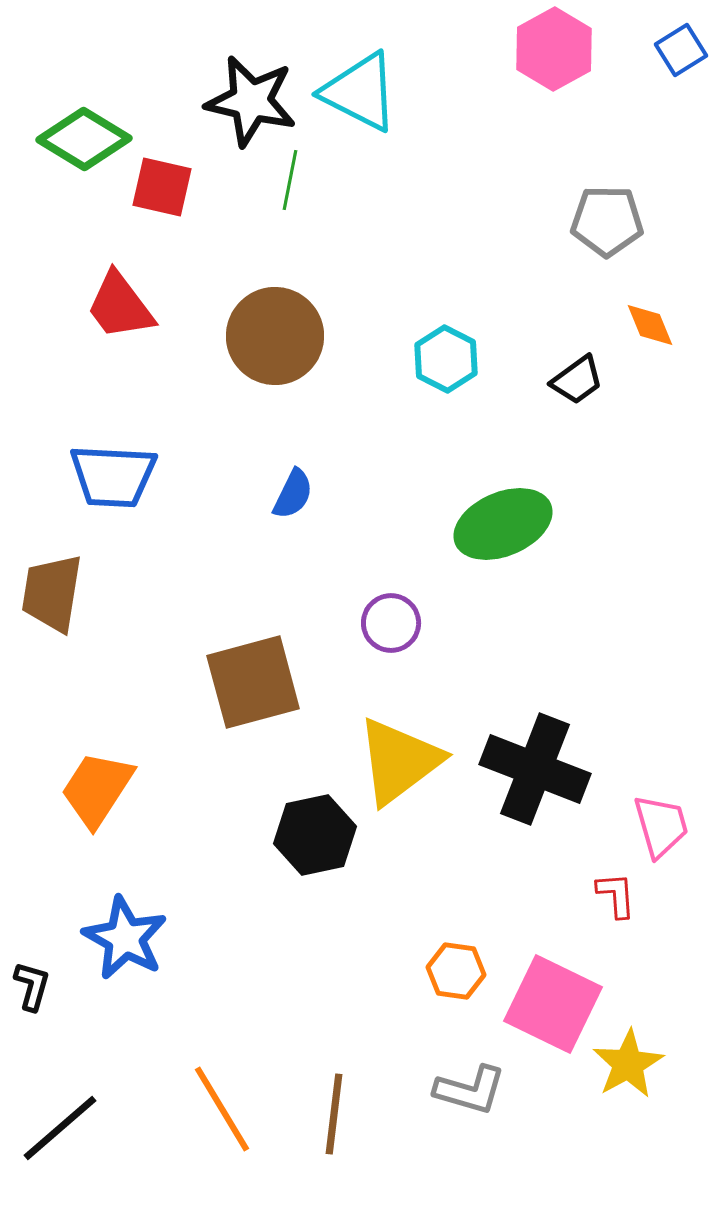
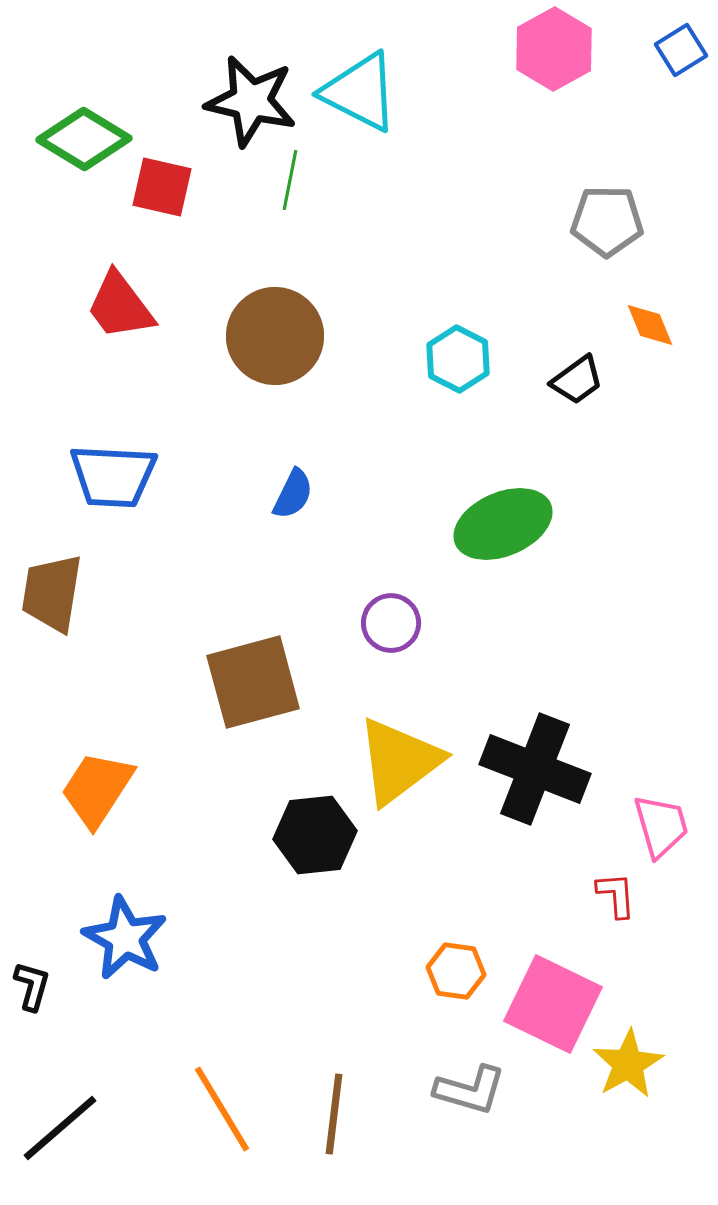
cyan hexagon: moved 12 px right
black hexagon: rotated 6 degrees clockwise
